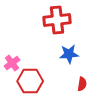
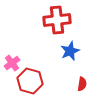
blue star: moved 1 px right, 3 px up; rotated 18 degrees counterclockwise
red hexagon: rotated 15 degrees clockwise
